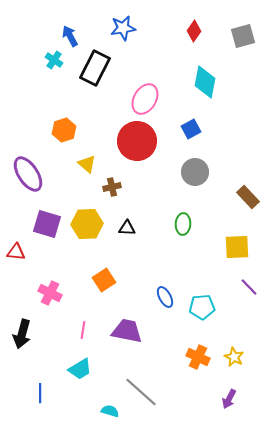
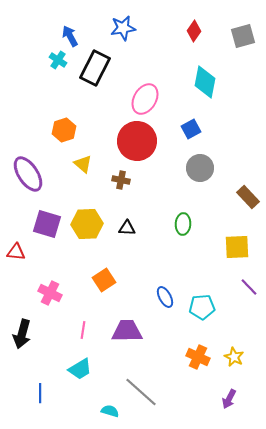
cyan cross: moved 4 px right
yellow triangle: moved 4 px left
gray circle: moved 5 px right, 4 px up
brown cross: moved 9 px right, 7 px up; rotated 24 degrees clockwise
purple trapezoid: rotated 12 degrees counterclockwise
